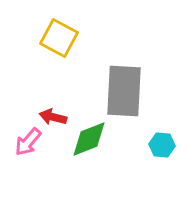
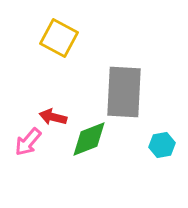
gray rectangle: moved 1 px down
cyan hexagon: rotated 15 degrees counterclockwise
